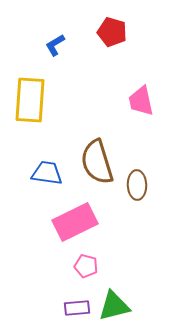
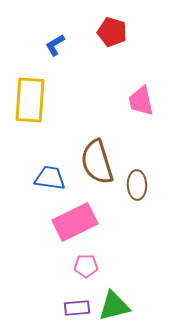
blue trapezoid: moved 3 px right, 5 px down
pink pentagon: rotated 15 degrees counterclockwise
